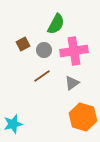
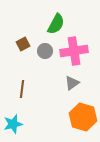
gray circle: moved 1 px right, 1 px down
brown line: moved 20 px left, 13 px down; rotated 48 degrees counterclockwise
